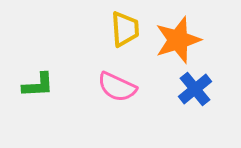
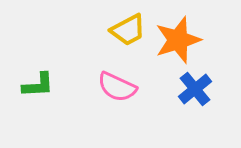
yellow trapezoid: moved 3 px right, 1 px down; rotated 66 degrees clockwise
